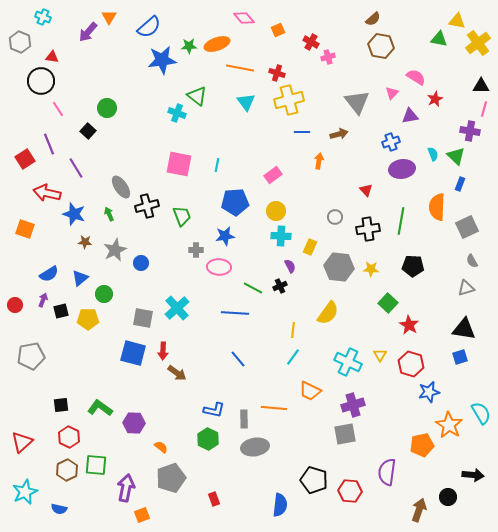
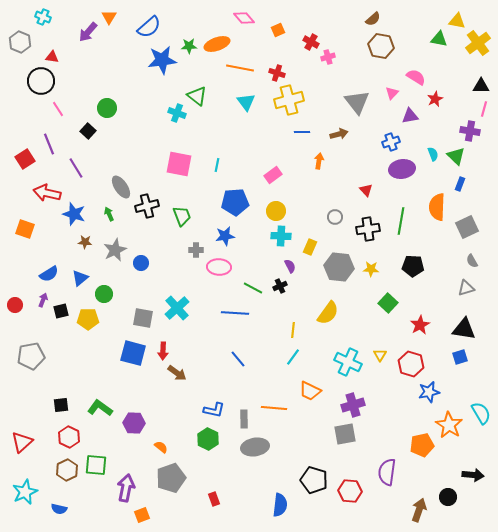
red star at (409, 325): moved 11 px right; rotated 12 degrees clockwise
